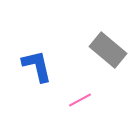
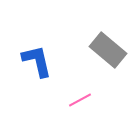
blue L-shape: moved 5 px up
